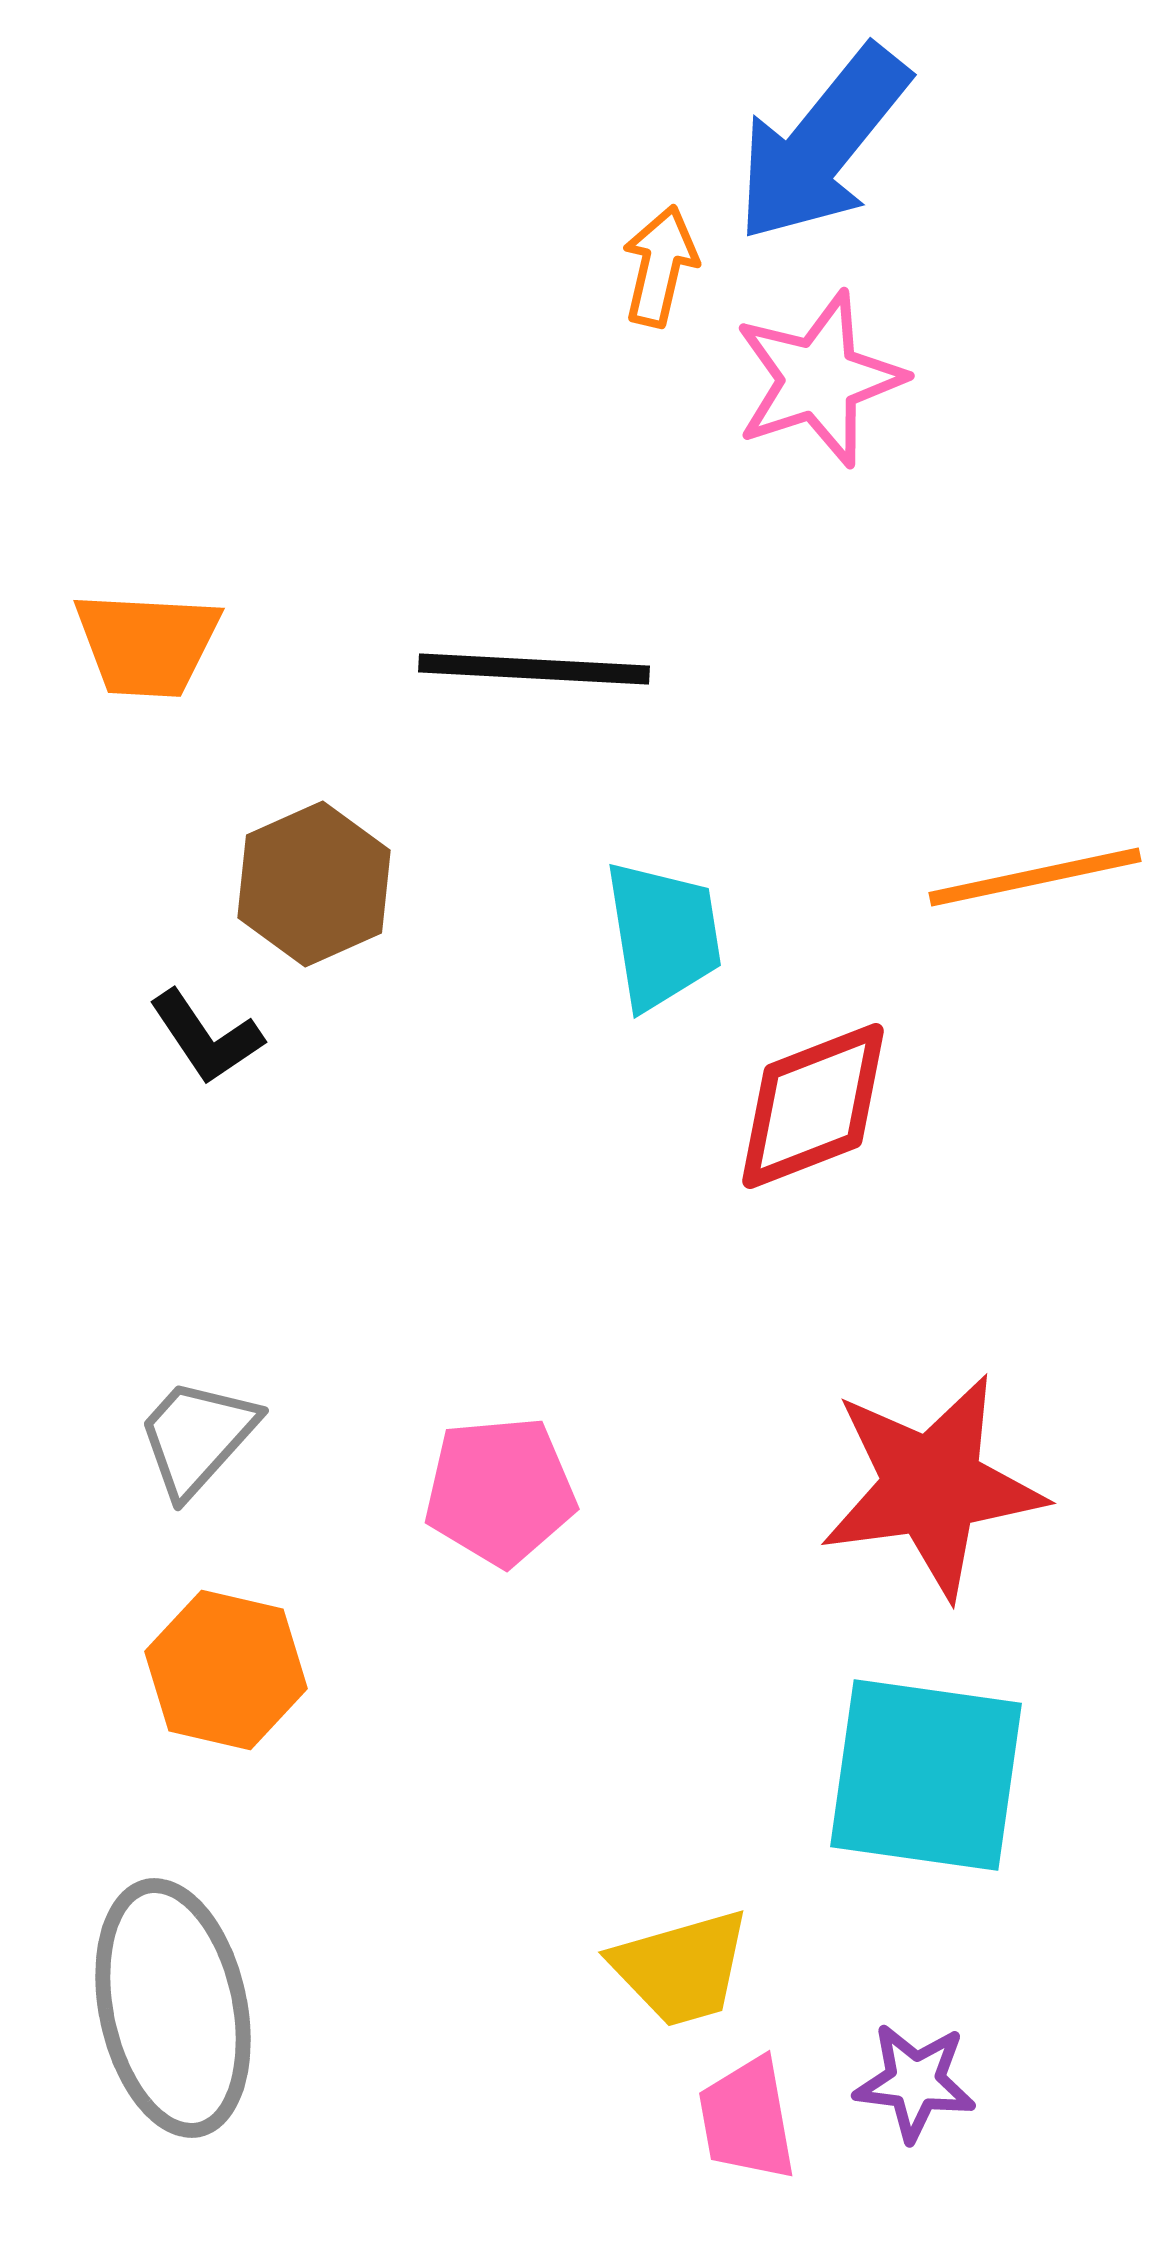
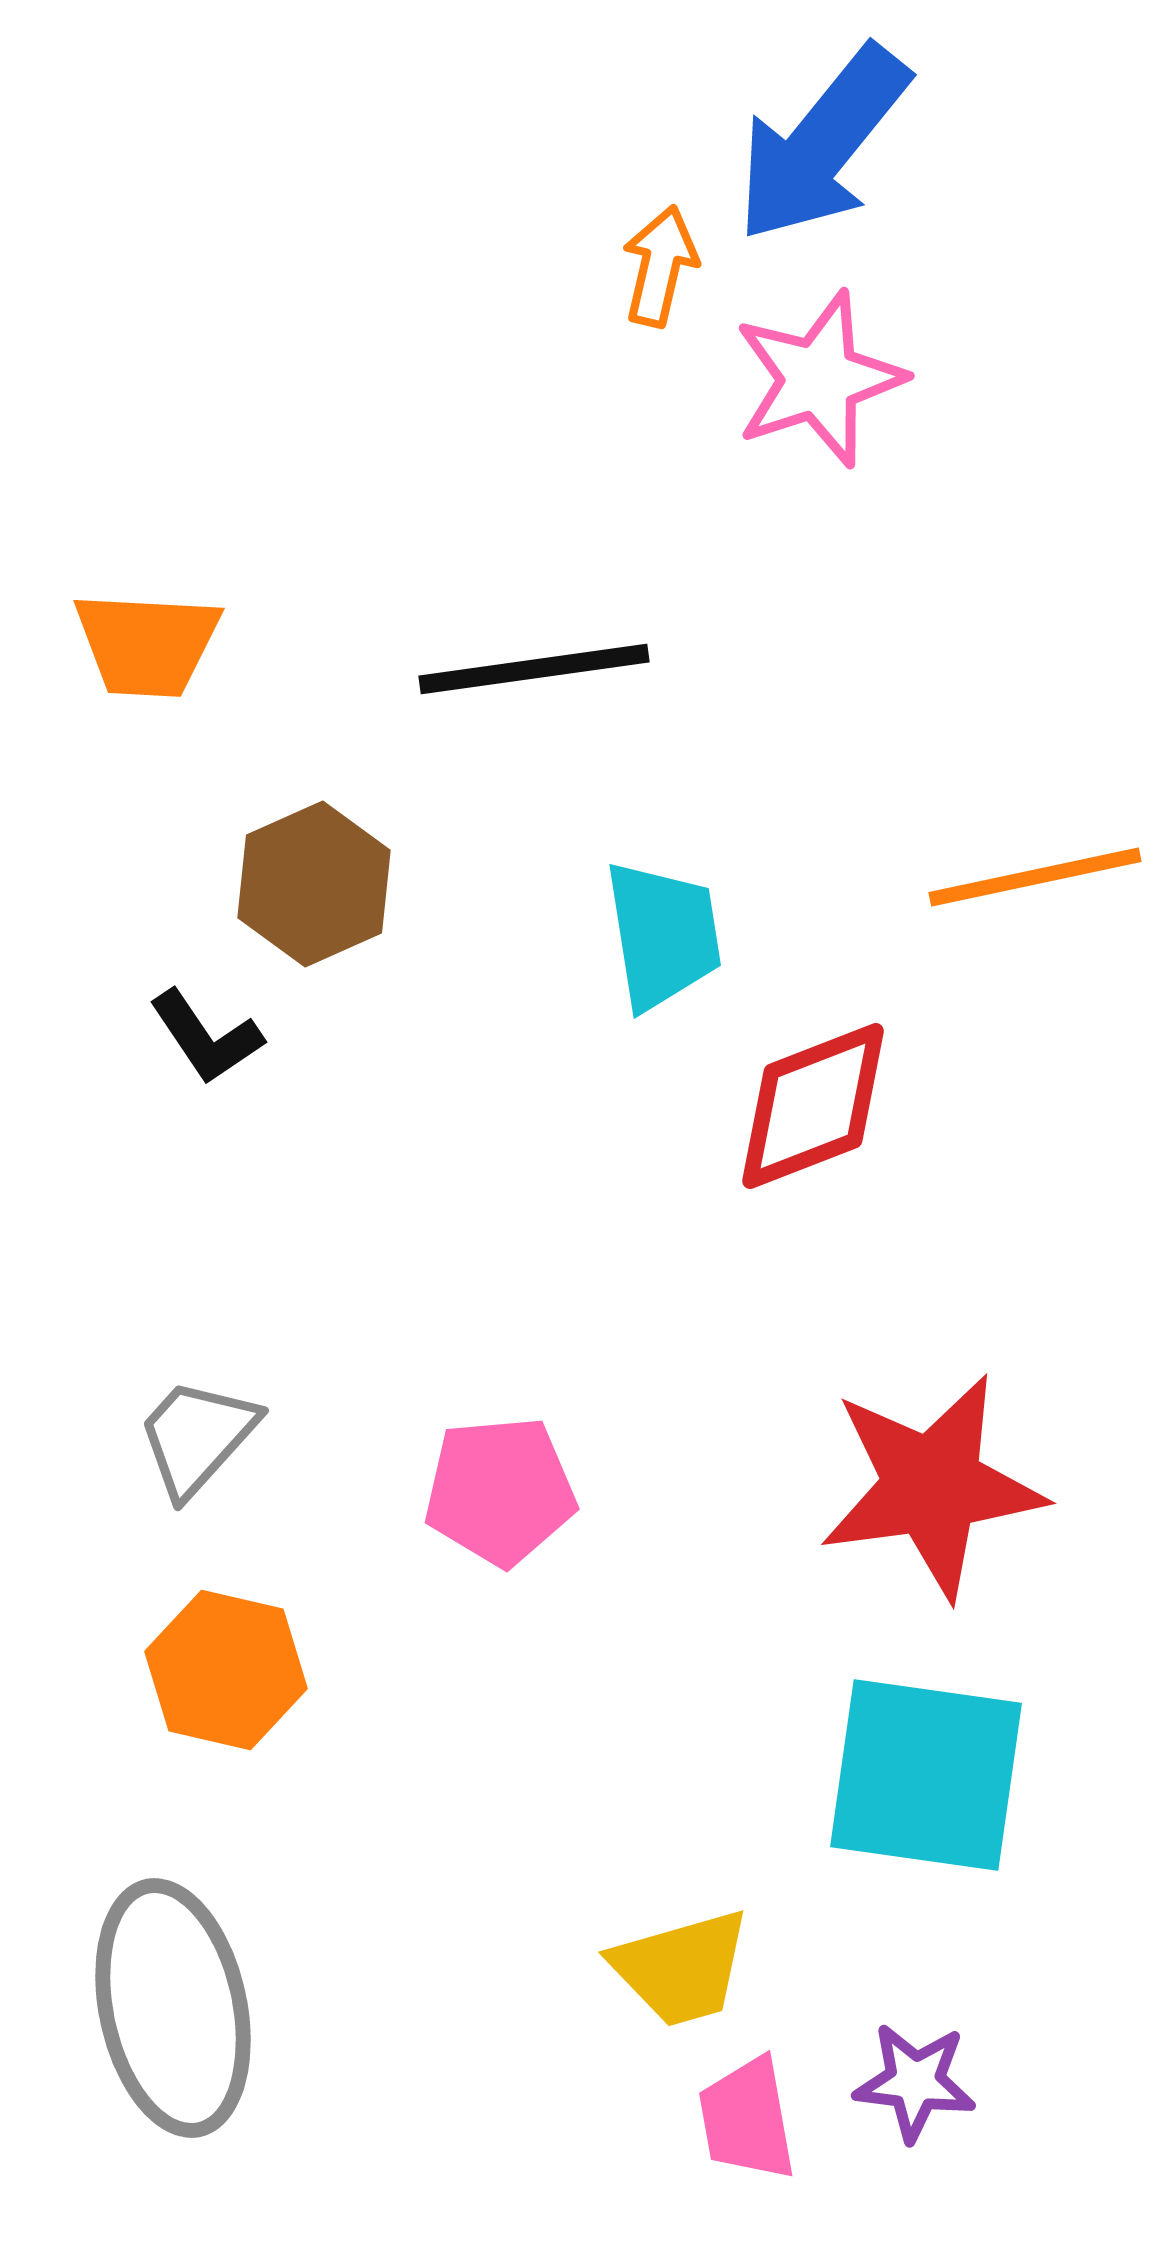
black line: rotated 11 degrees counterclockwise
